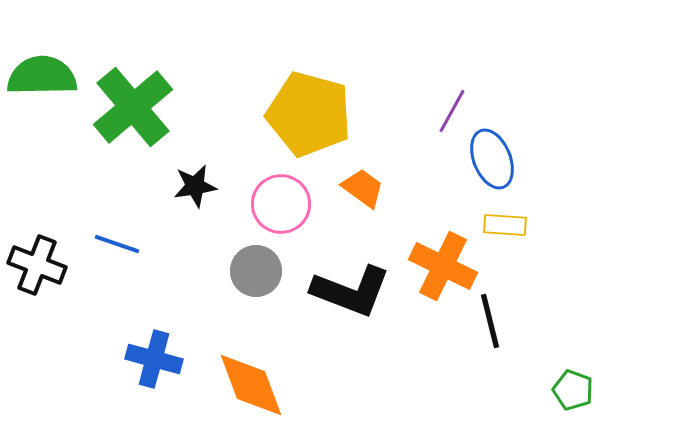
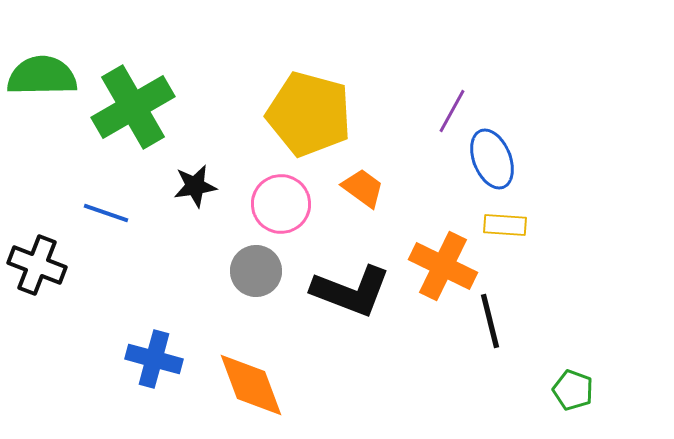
green cross: rotated 10 degrees clockwise
blue line: moved 11 px left, 31 px up
